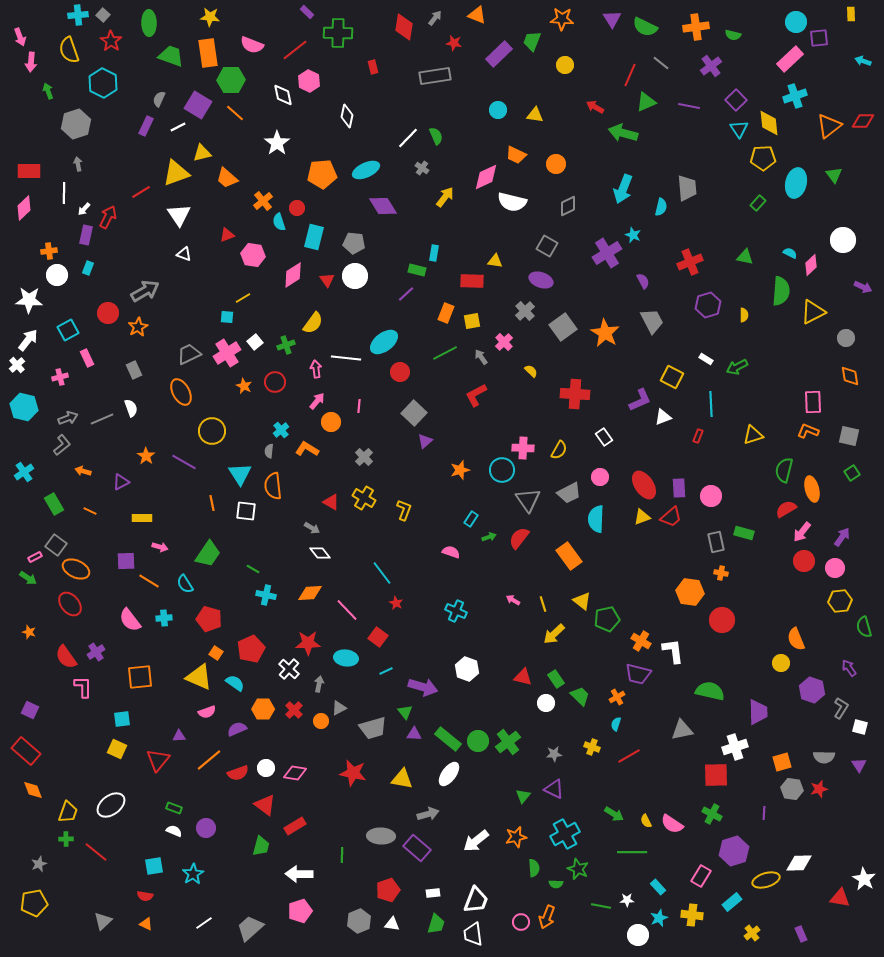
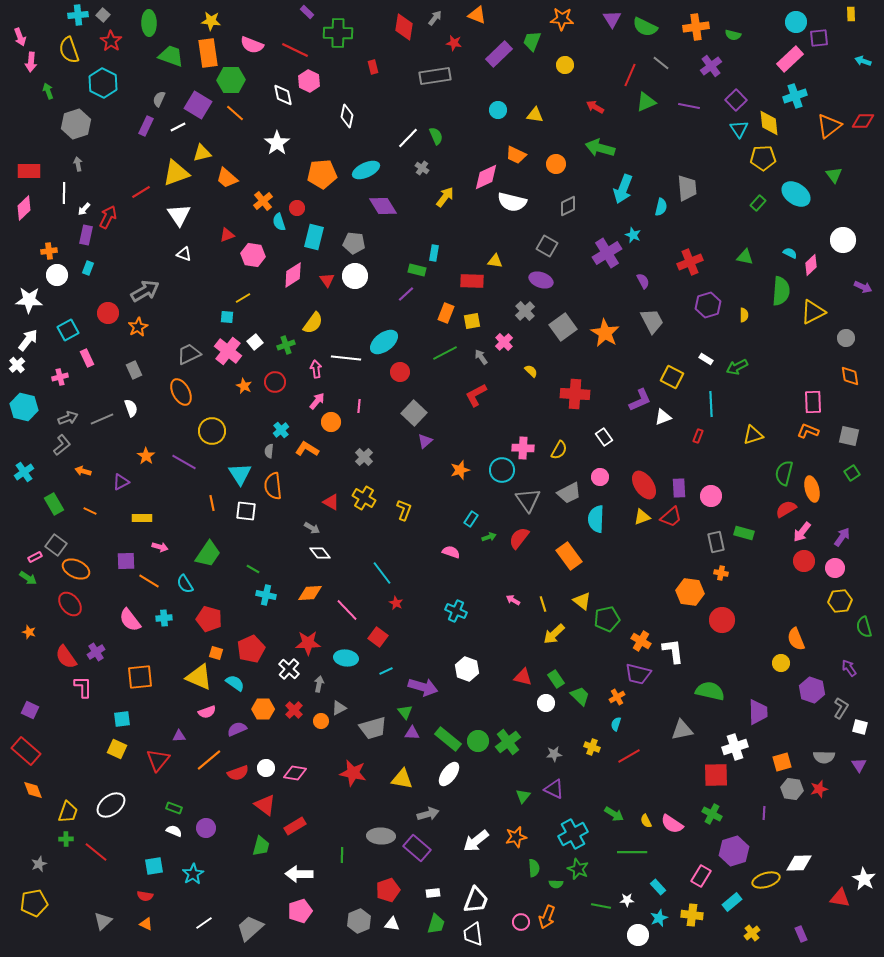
yellow star at (210, 17): moved 1 px right, 4 px down
red line at (295, 50): rotated 64 degrees clockwise
green arrow at (623, 133): moved 23 px left, 15 px down
cyan ellipse at (796, 183): moved 11 px down; rotated 68 degrees counterclockwise
pink cross at (227, 353): moved 1 px right, 2 px up; rotated 20 degrees counterclockwise
green semicircle at (784, 470): moved 3 px down
orange square at (216, 653): rotated 16 degrees counterclockwise
purple triangle at (414, 734): moved 2 px left, 1 px up
cyan cross at (565, 834): moved 8 px right
